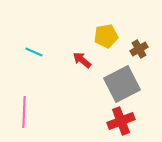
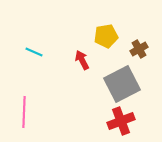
red arrow: rotated 24 degrees clockwise
